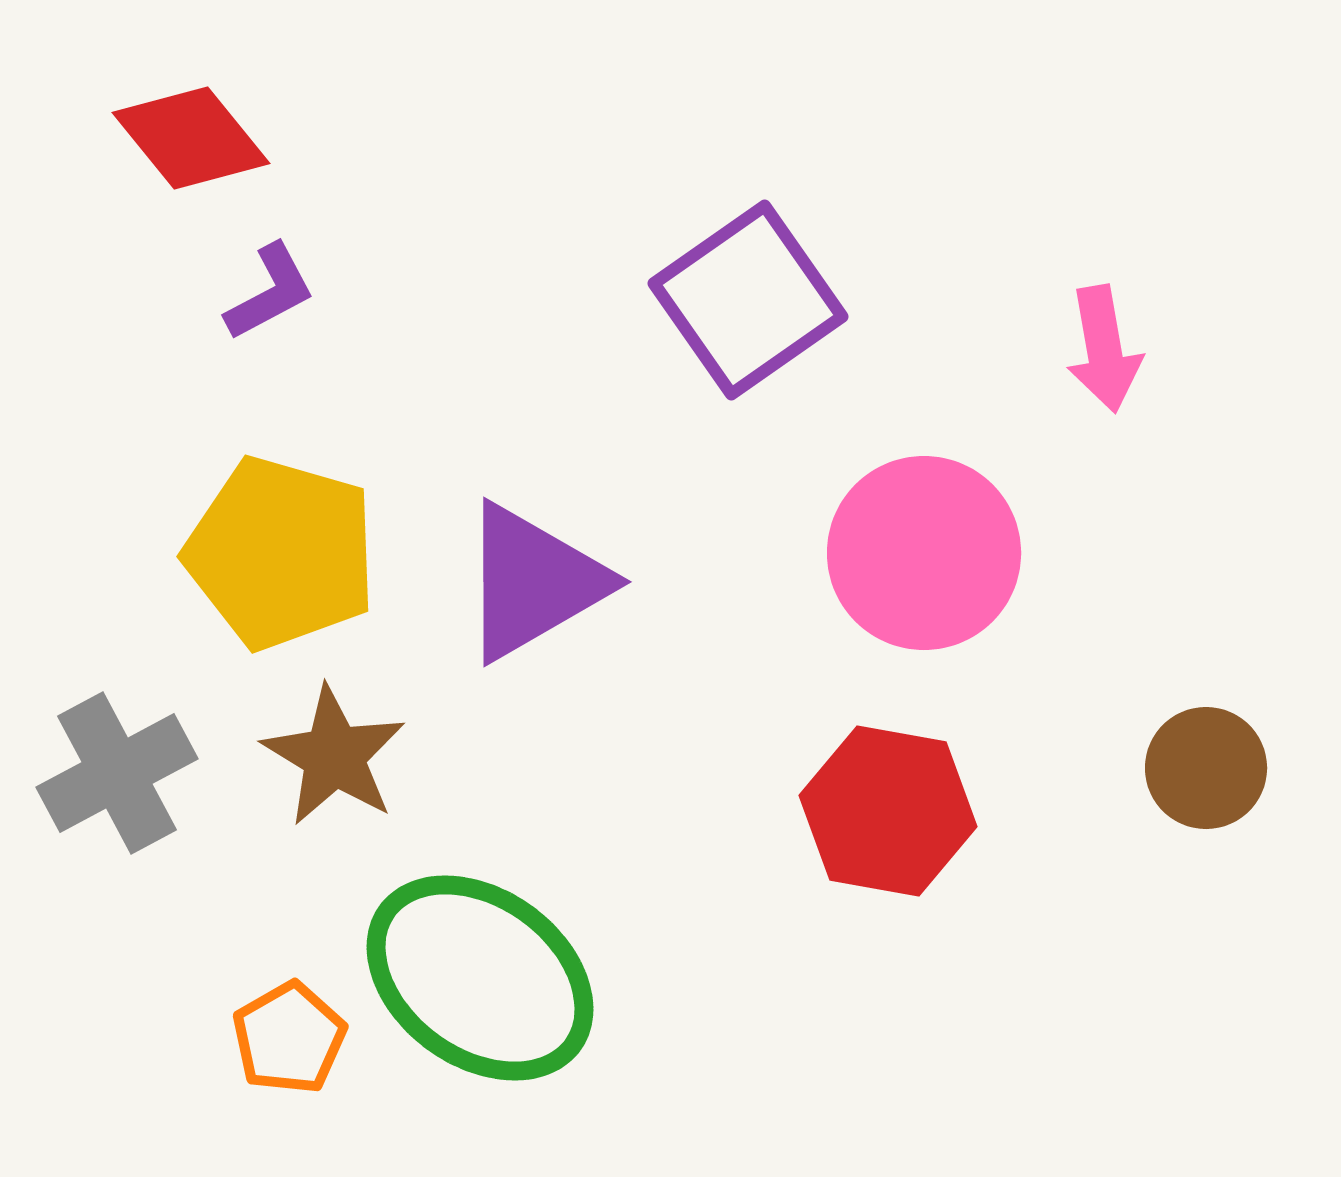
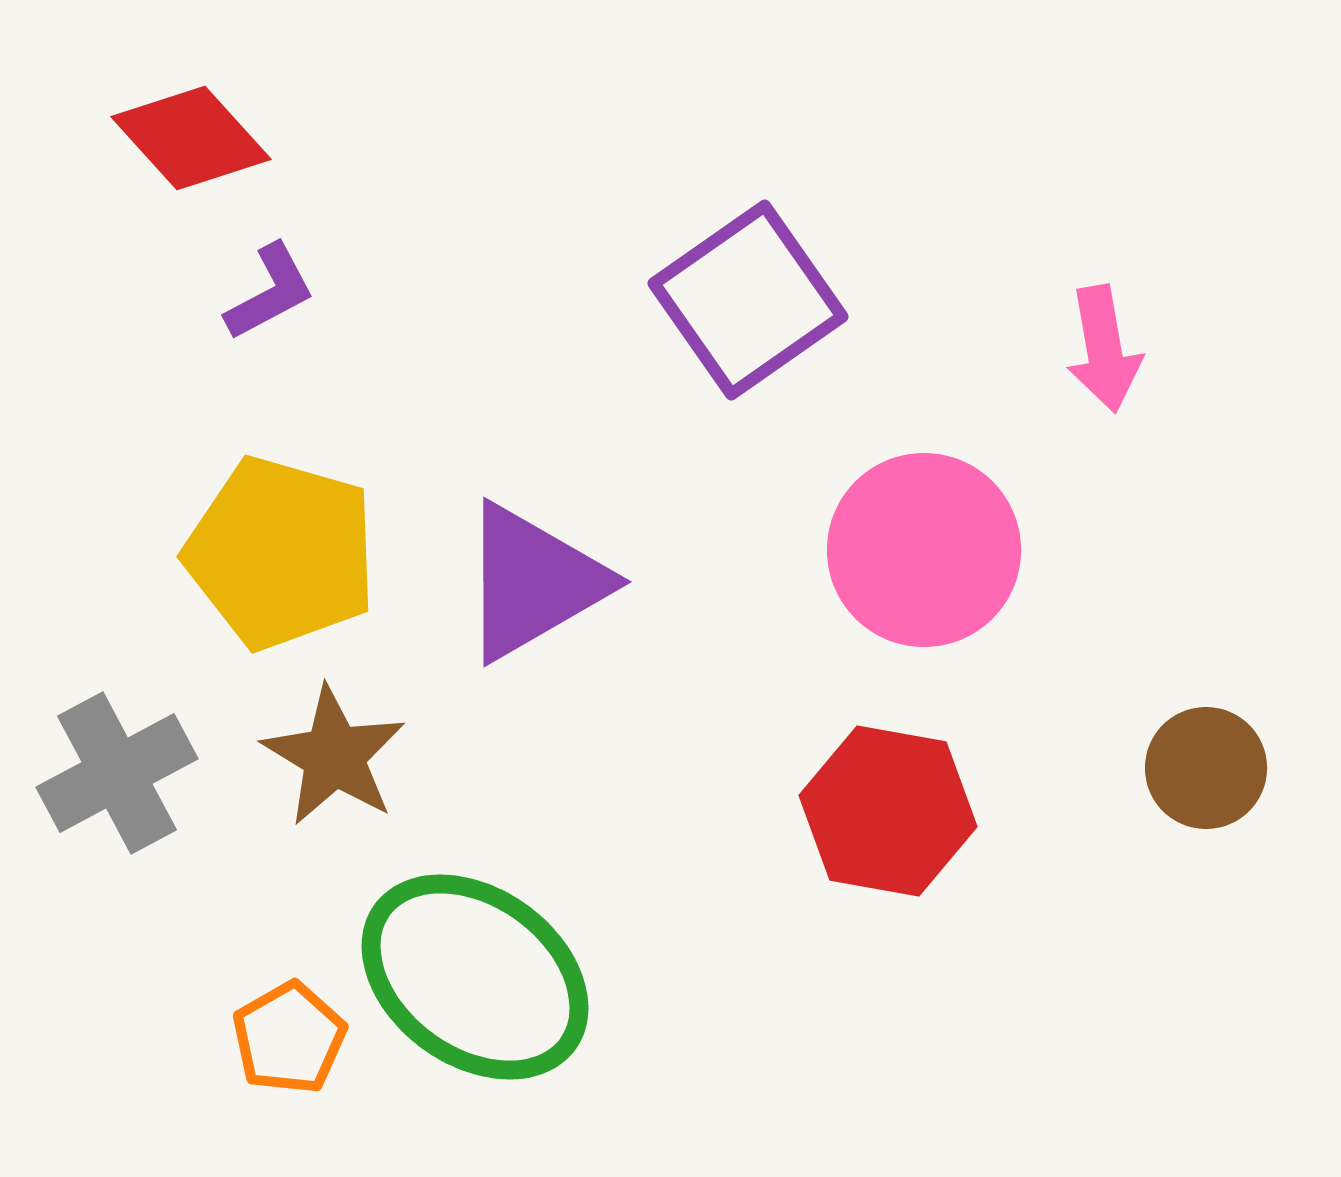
red diamond: rotated 3 degrees counterclockwise
pink circle: moved 3 px up
green ellipse: moved 5 px left, 1 px up
